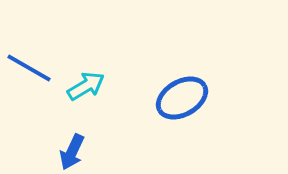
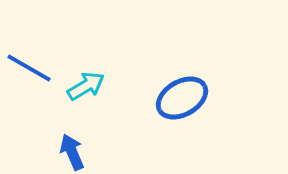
blue arrow: rotated 132 degrees clockwise
